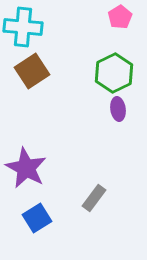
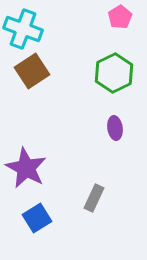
cyan cross: moved 2 px down; rotated 15 degrees clockwise
purple ellipse: moved 3 px left, 19 px down
gray rectangle: rotated 12 degrees counterclockwise
